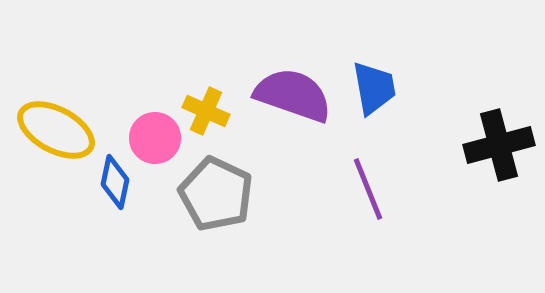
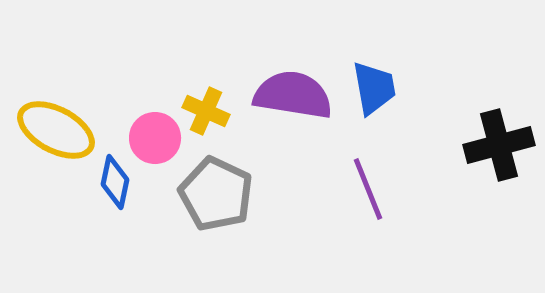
purple semicircle: rotated 10 degrees counterclockwise
